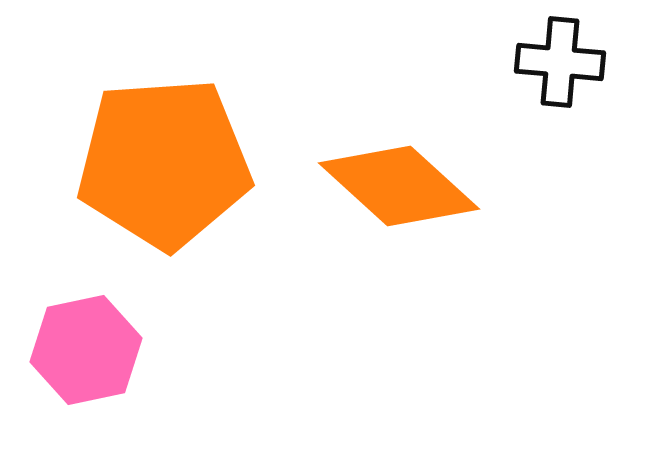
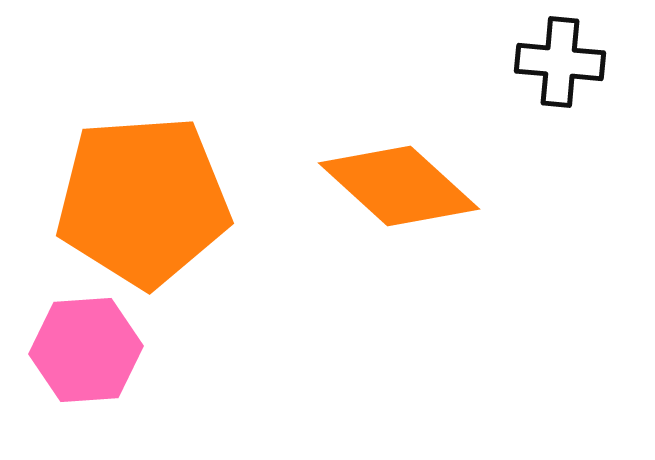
orange pentagon: moved 21 px left, 38 px down
pink hexagon: rotated 8 degrees clockwise
